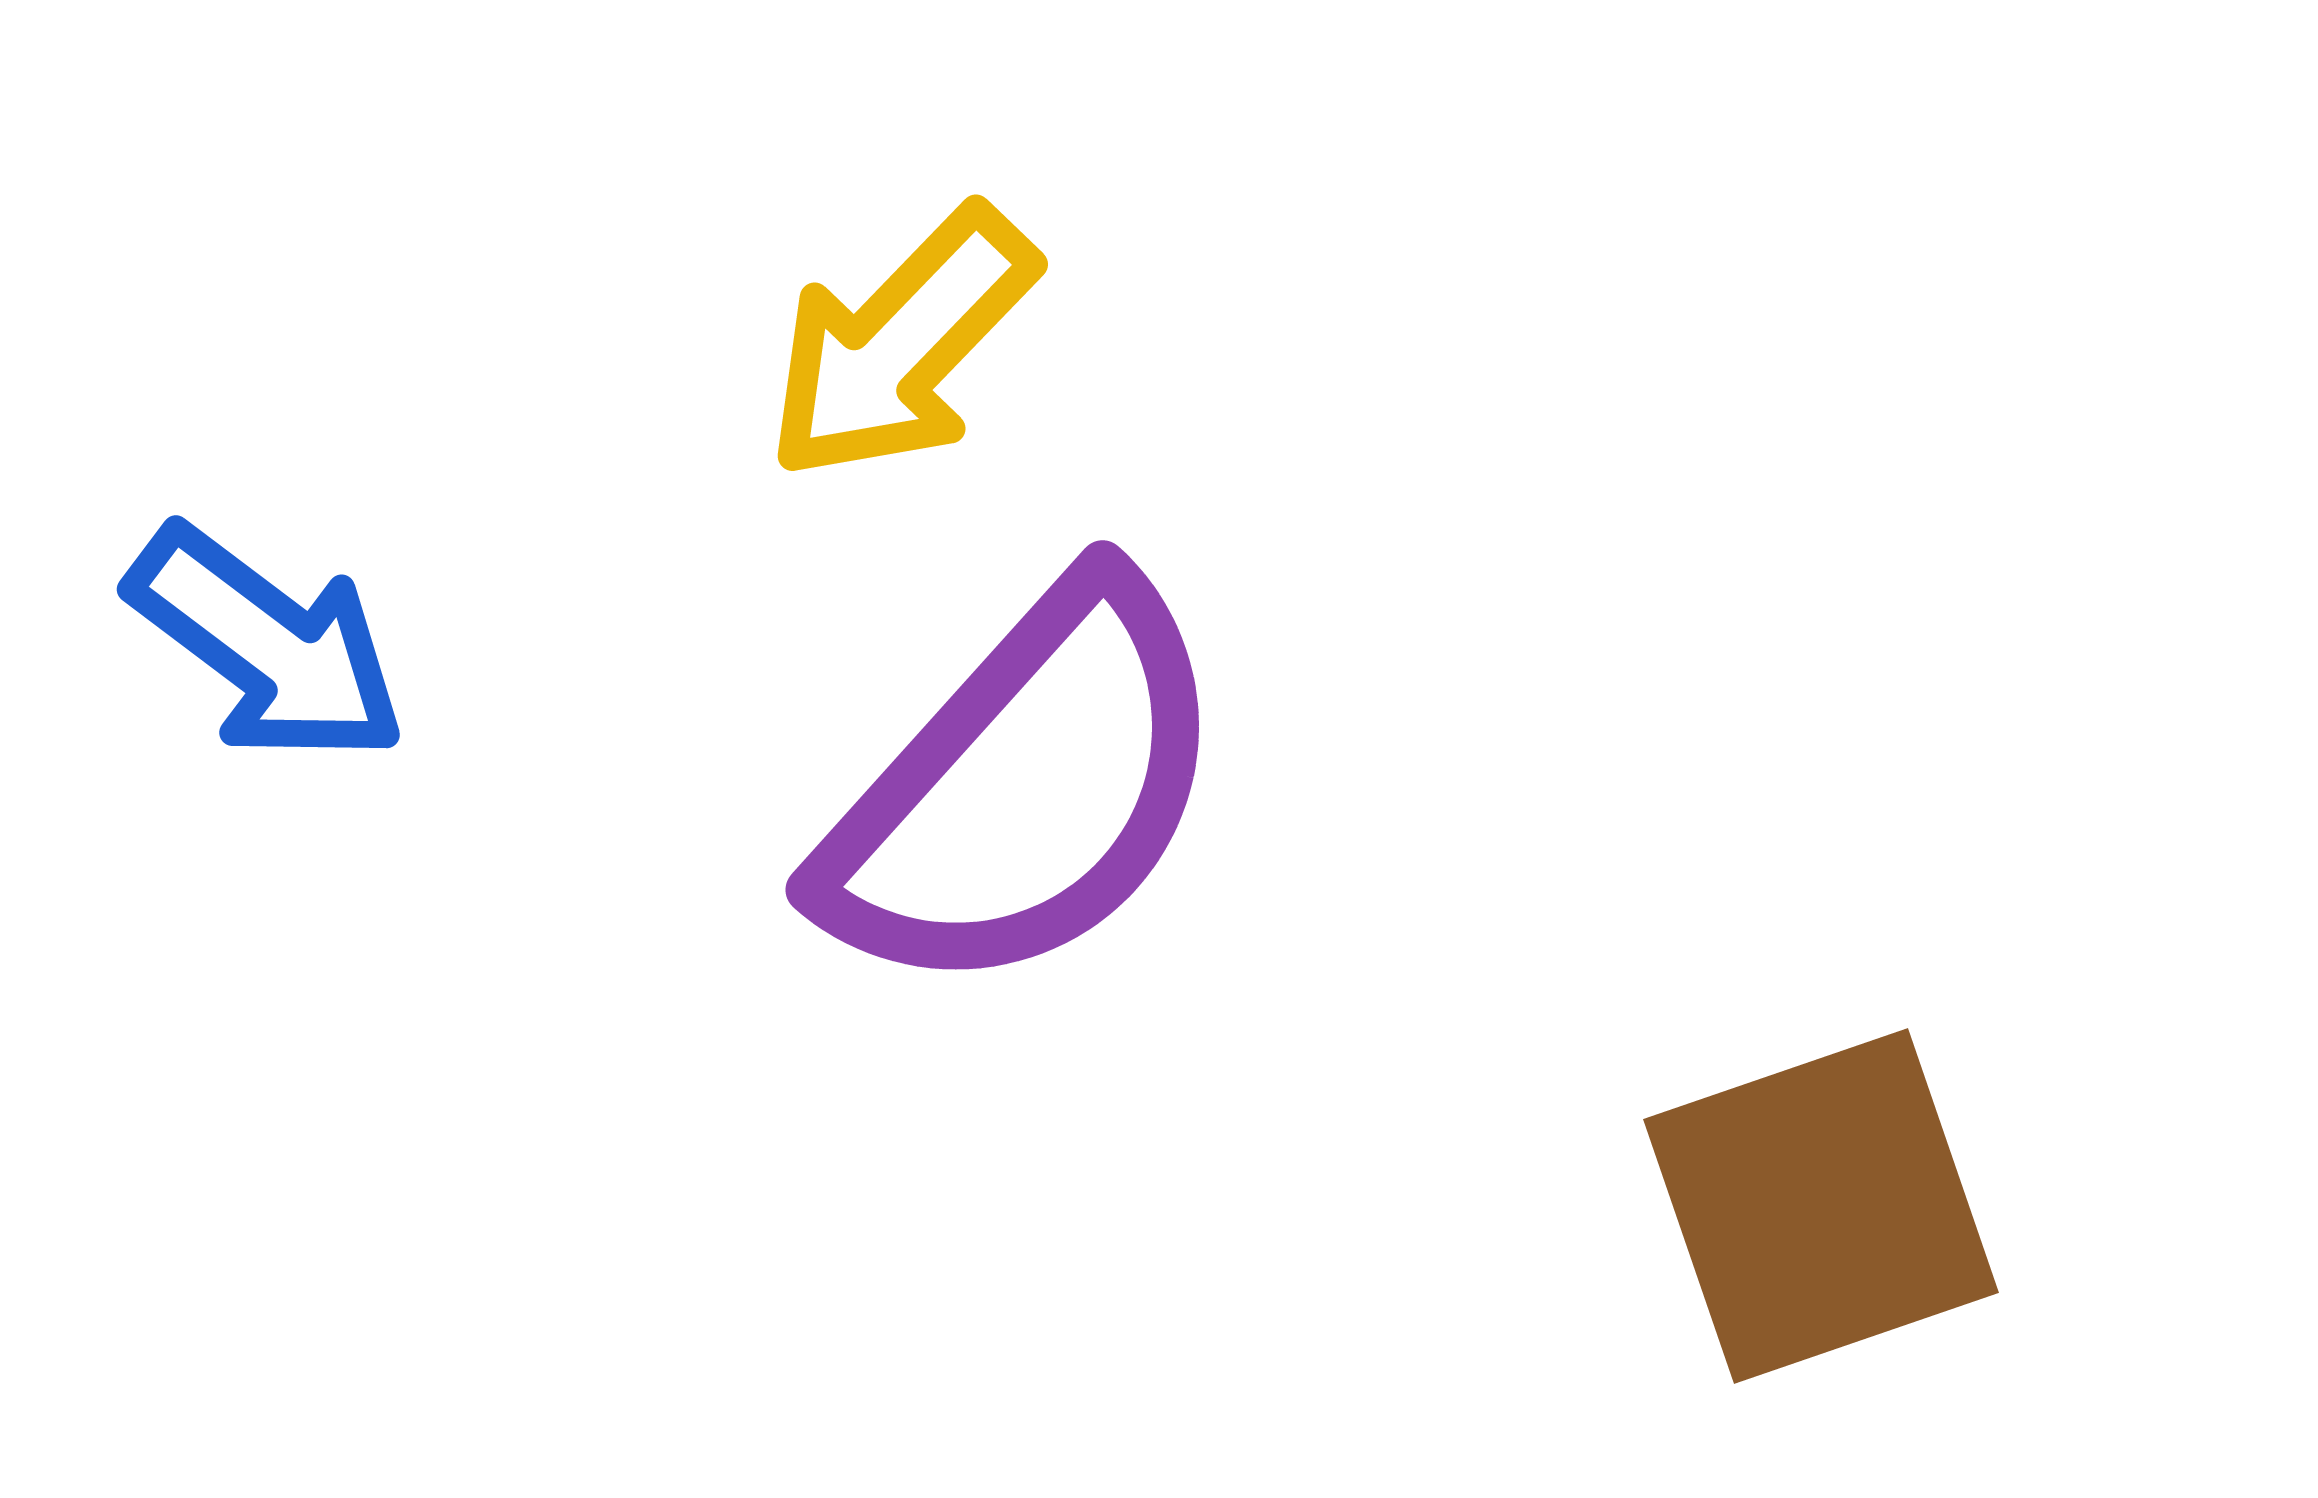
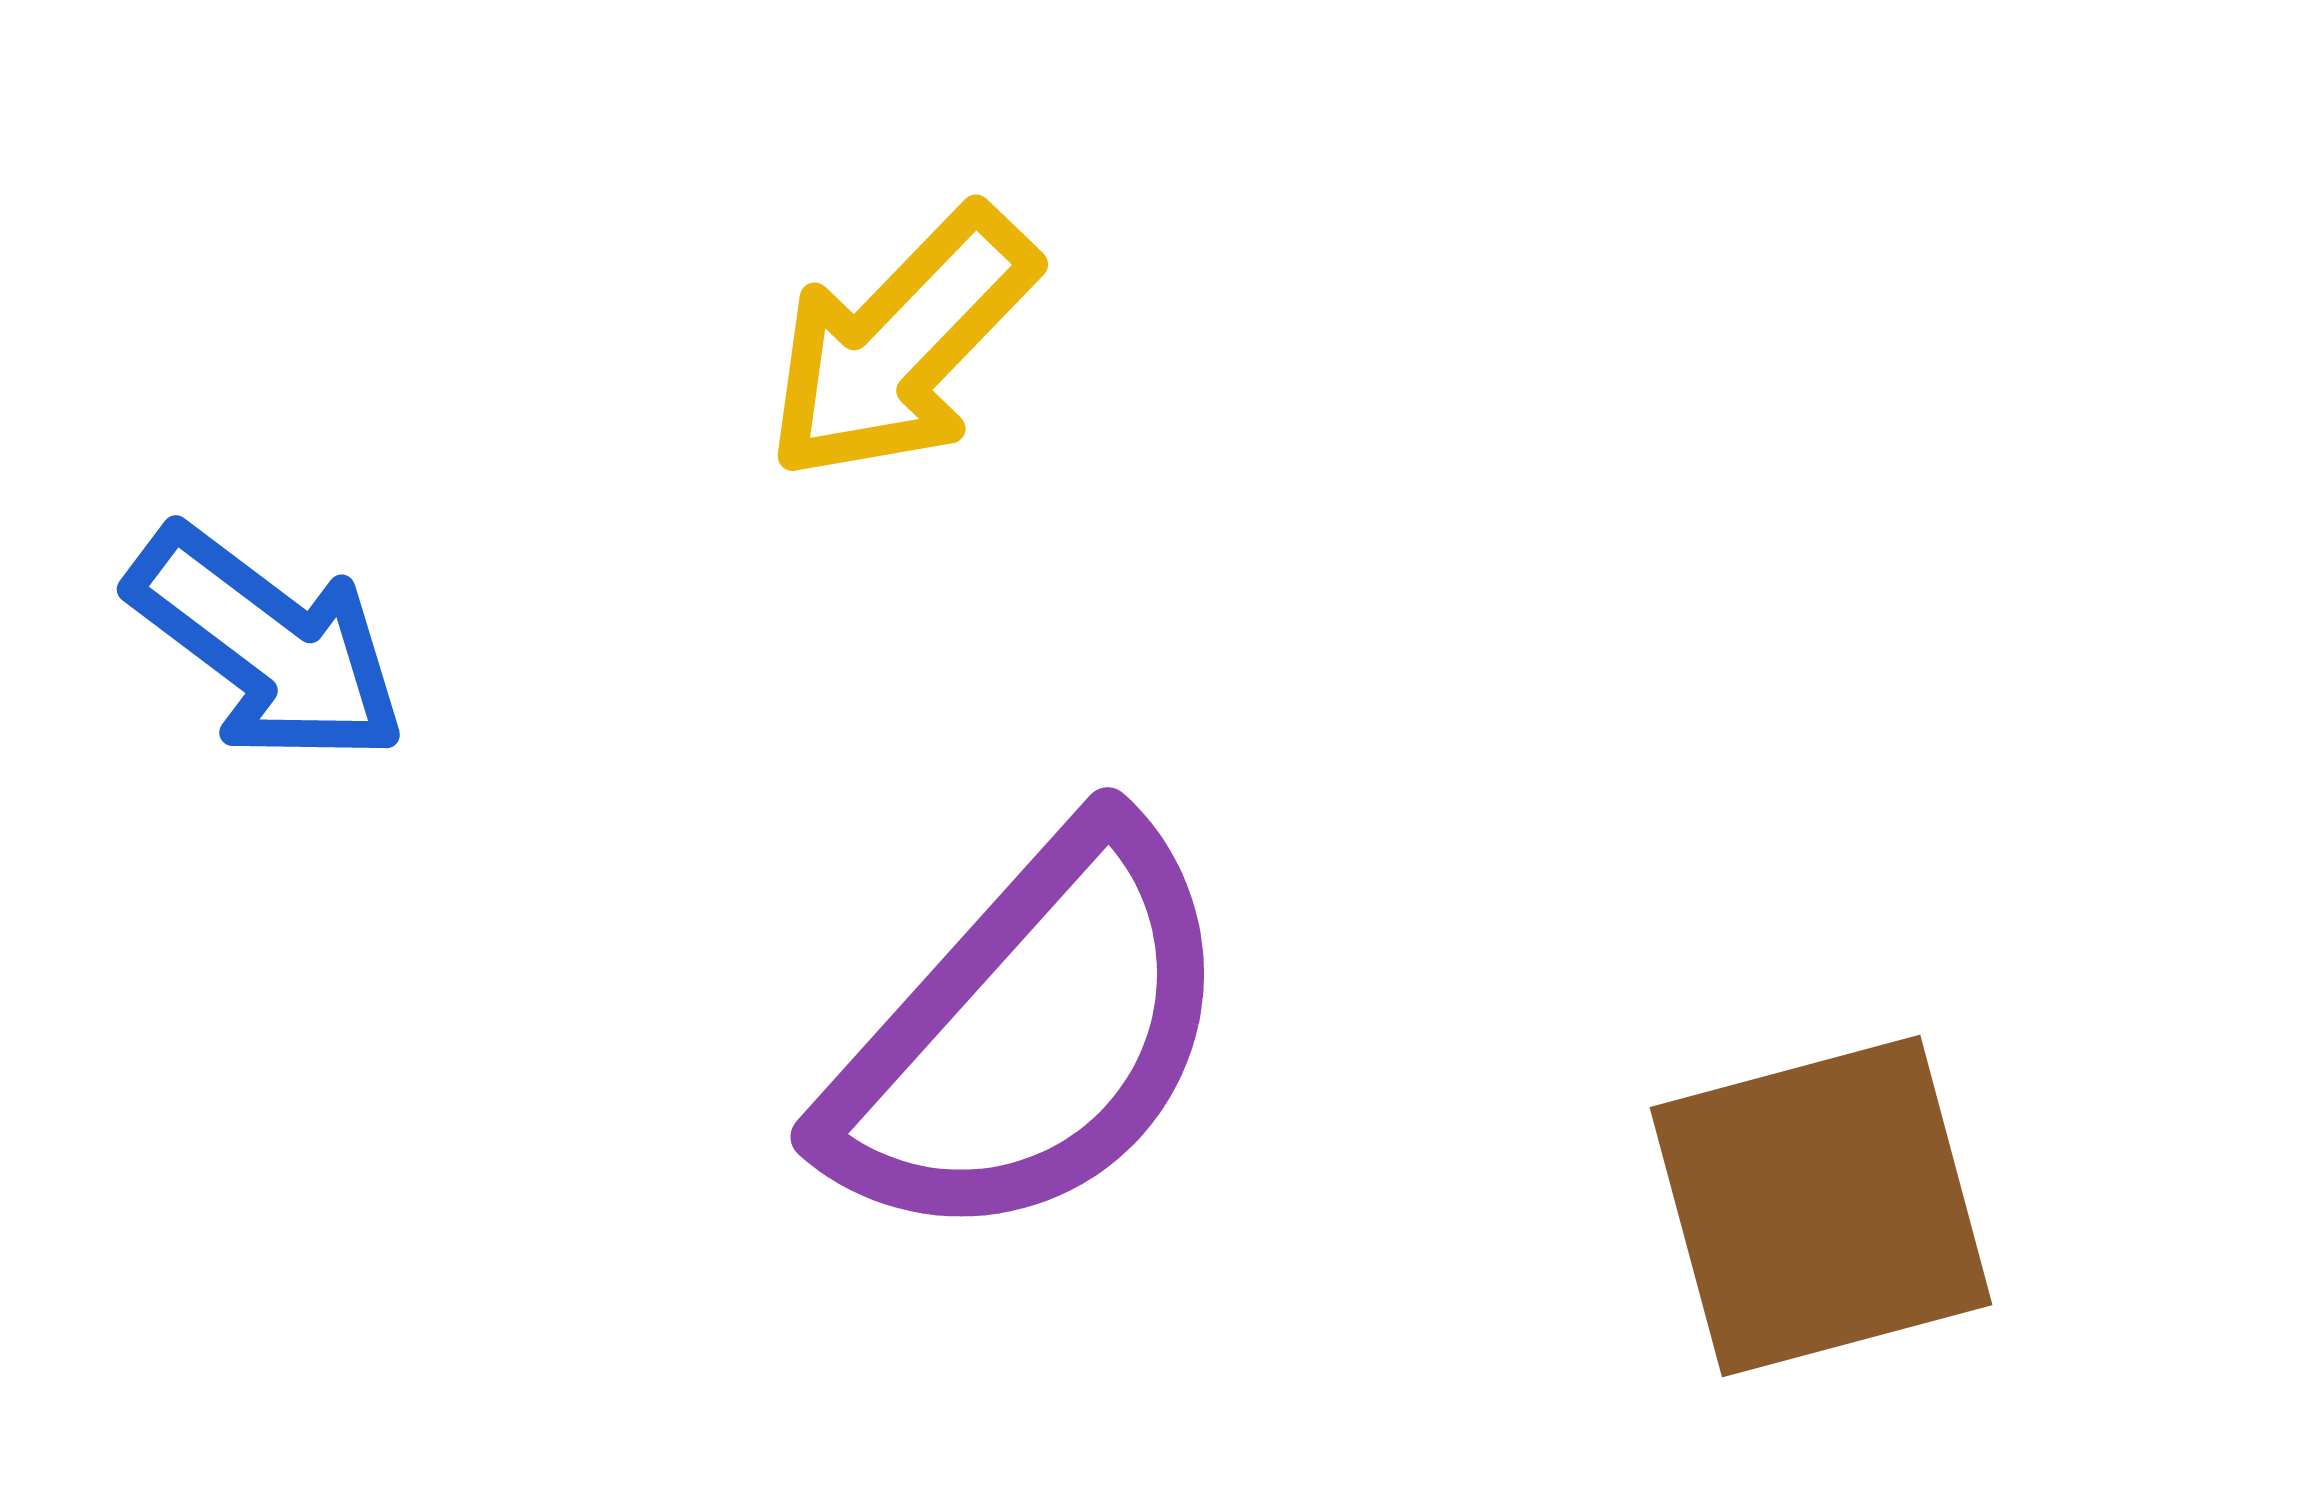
purple semicircle: moved 5 px right, 247 px down
brown square: rotated 4 degrees clockwise
